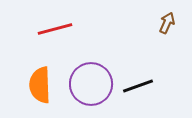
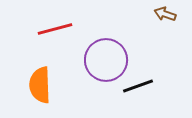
brown arrow: moved 2 px left, 9 px up; rotated 95 degrees counterclockwise
purple circle: moved 15 px right, 24 px up
